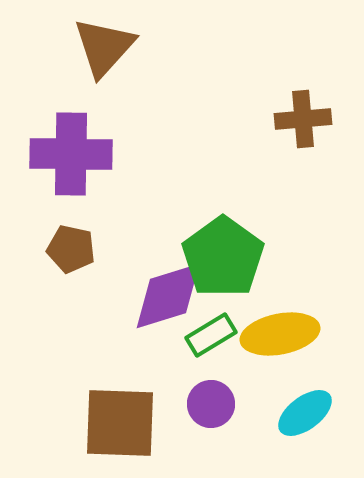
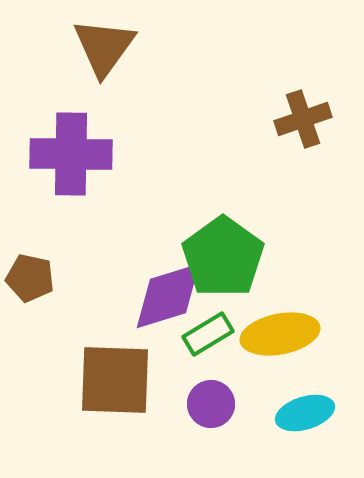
brown triangle: rotated 6 degrees counterclockwise
brown cross: rotated 14 degrees counterclockwise
brown pentagon: moved 41 px left, 29 px down
green rectangle: moved 3 px left, 1 px up
cyan ellipse: rotated 20 degrees clockwise
brown square: moved 5 px left, 43 px up
